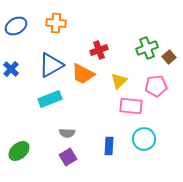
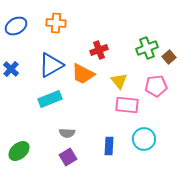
yellow triangle: rotated 24 degrees counterclockwise
pink rectangle: moved 4 px left, 1 px up
